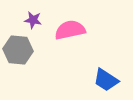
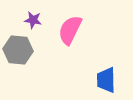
pink semicircle: rotated 52 degrees counterclockwise
blue trapezoid: rotated 56 degrees clockwise
